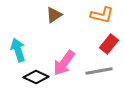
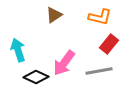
orange L-shape: moved 2 px left, 2 px down
